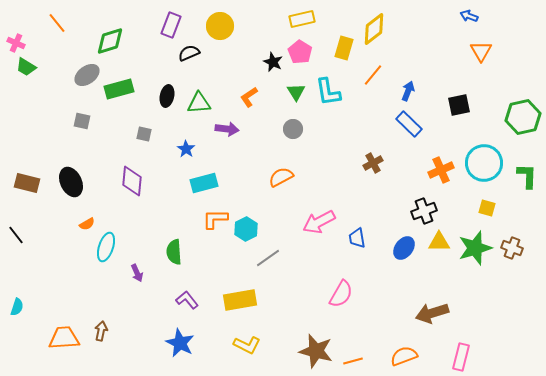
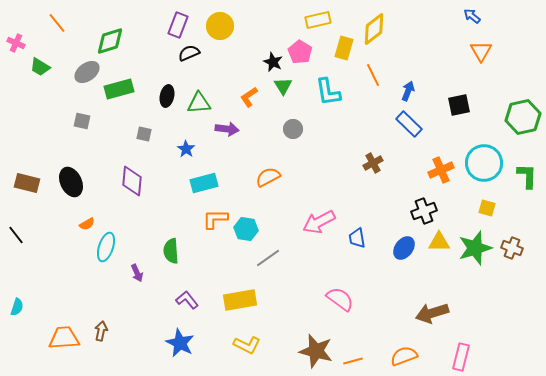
blue arrow at (469, 16): moved 3 px right; rotated 18 degrees clockwise
yellow rectangle at (302, 19): moved 16 px right, 1 px down
purple rectangle at (171, 25): moved 7 px right
green trapezoid at (26, 67): moved 14 px right
gray ellipse at (87, 75): moved 3 px up
orange line at (373, 75): rotated 65 degrees counterclockwise
green triangle at (296, 92): moved 13 px left, 6 px up
orange semicircle at (281, 177): moved 13 px left
cyan hexagon at (246, 229): rotated 25 degrees counterclockwise
green semicircle at (174, 252): moved 3 px left, 1 px up
pink semicircle at (341, 294): moved 1 px left, 5 px down; rotated 84 degrees counterclockwise
